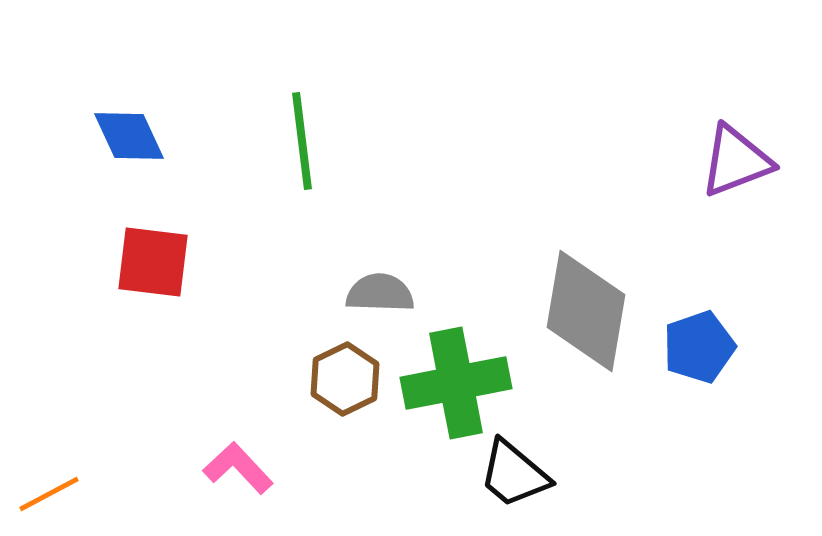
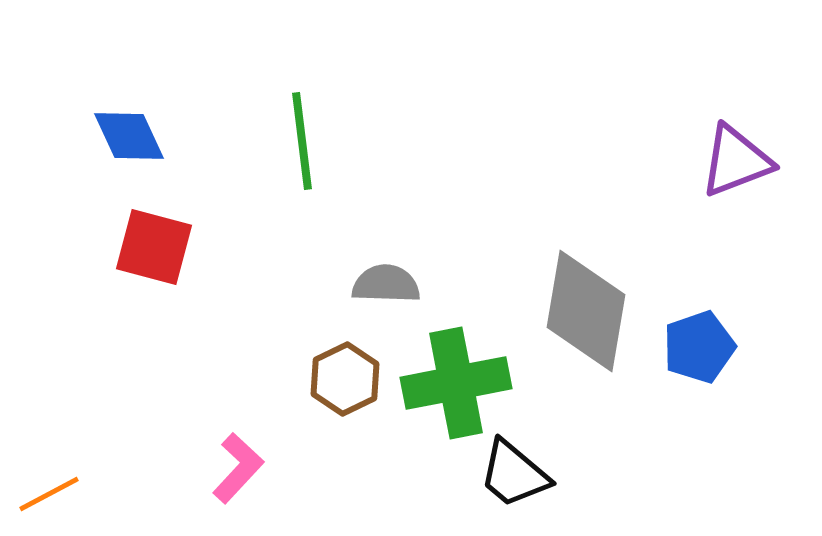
red square: moved 1 px right, 15 px up; rotated 8 degrees clockwise
gray semicircle: moved 6 px right, 9 px up
pink L-shape: rotated 86 degrees clockwise
